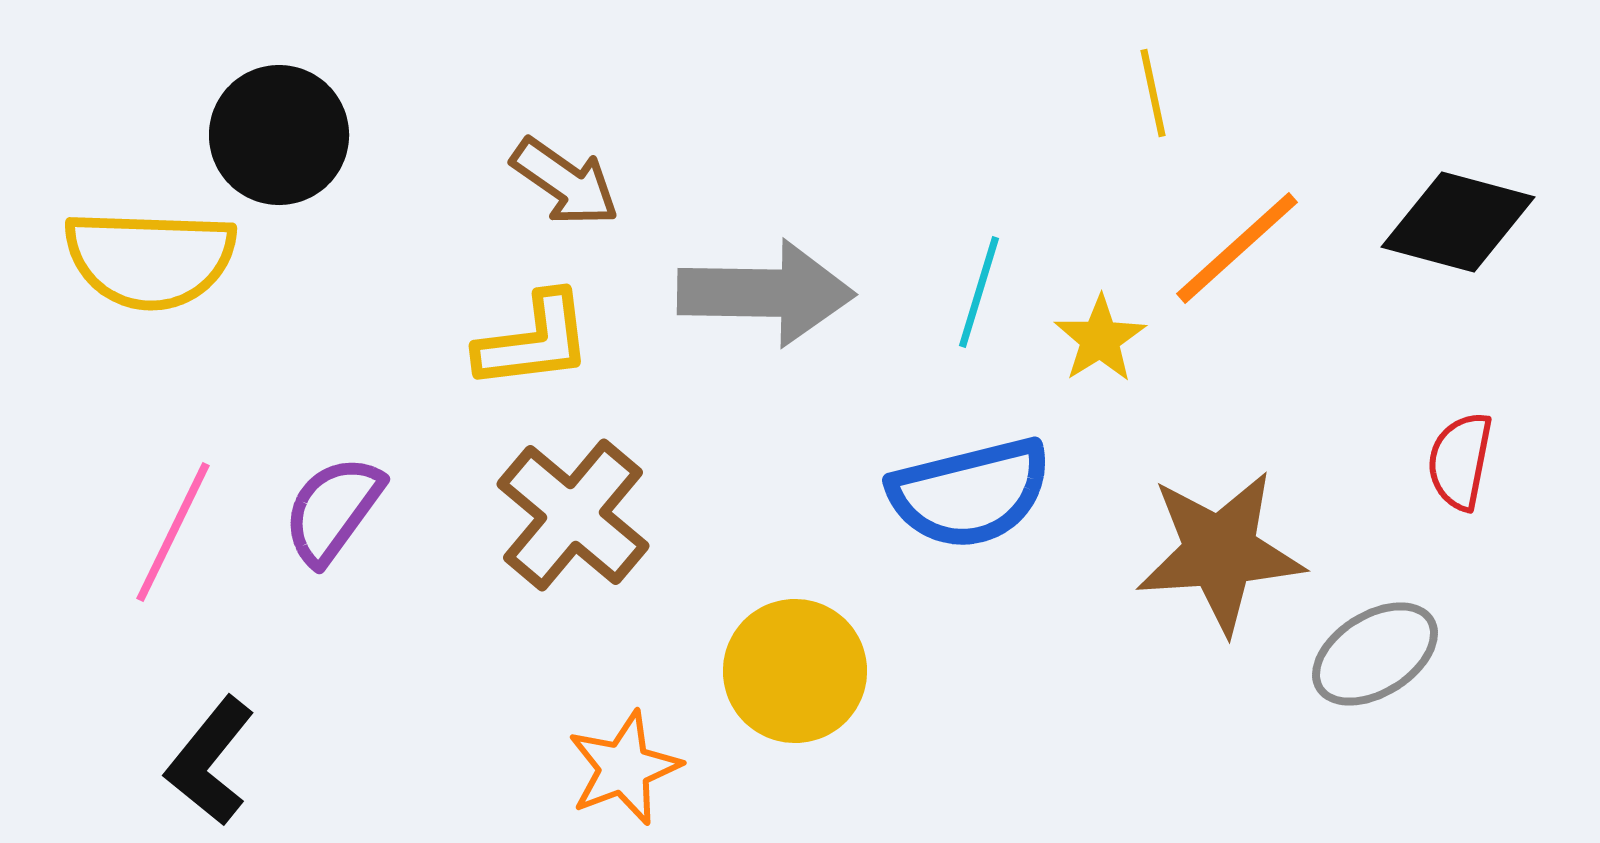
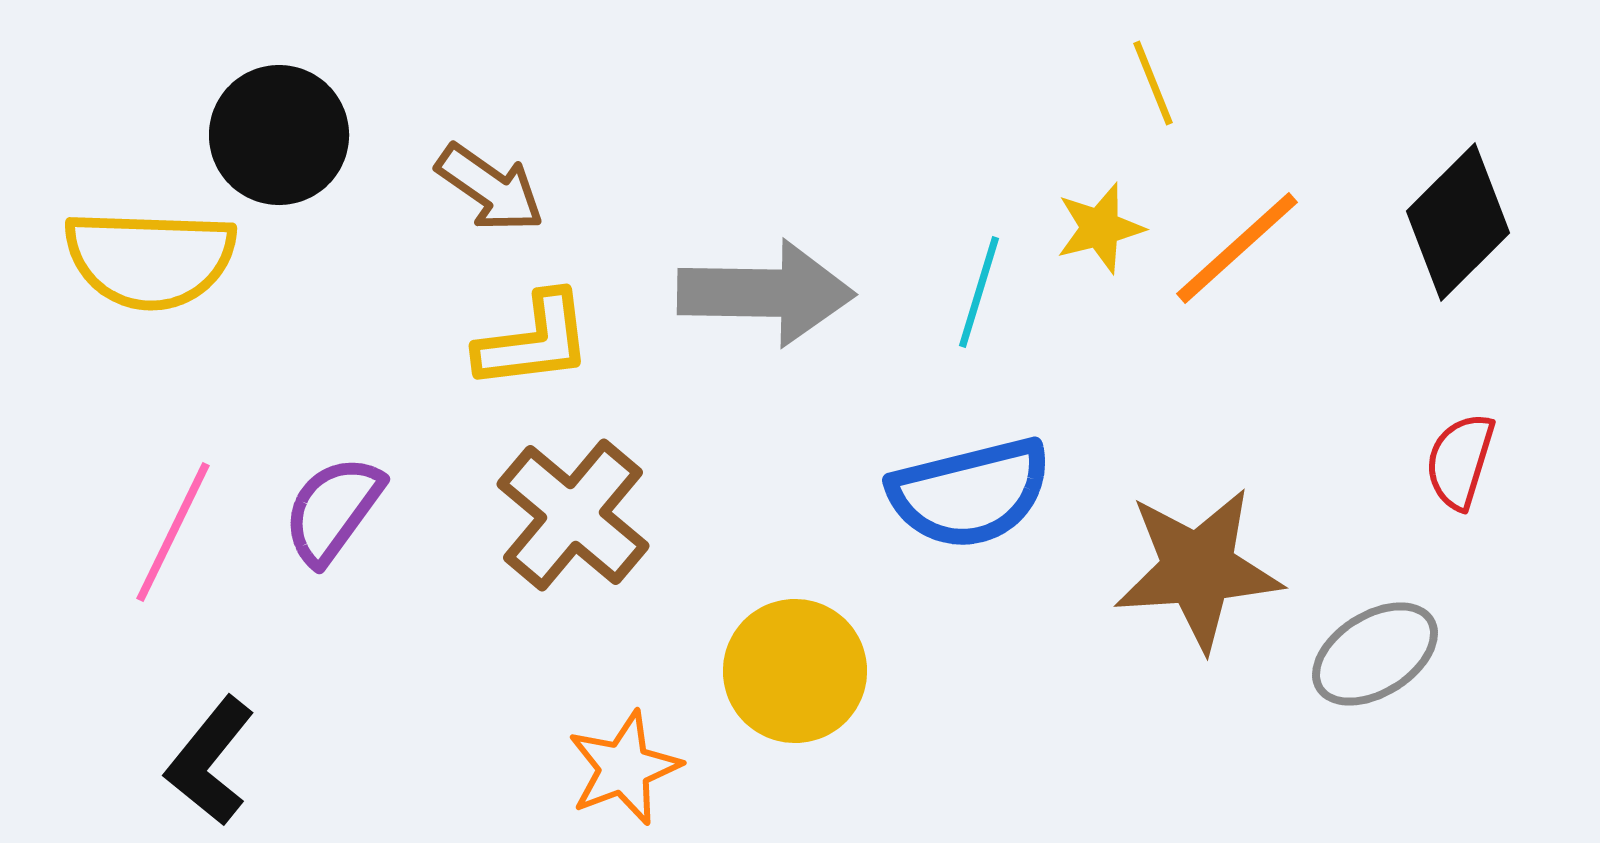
yellow line: moved 10 px up; rotated 10 degrees counterclockwise
brown arrow: moved 75 px left, 6 px down
black diamond: rotated 60 degrees counterclockwise
yellow star: moved 111 px up; rotated 18 degrees clockwise
red semicircle: rotated 6 degrees clockwise
brown star: moved 22 px left, 17 px down
